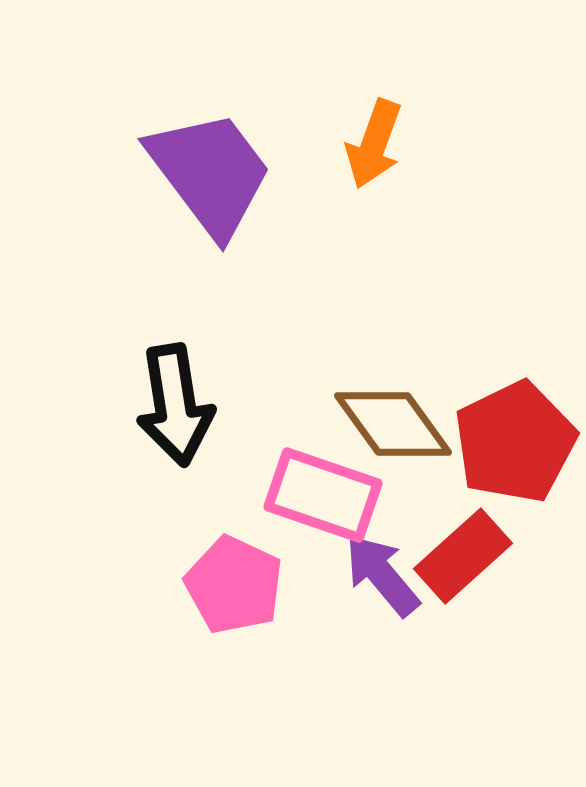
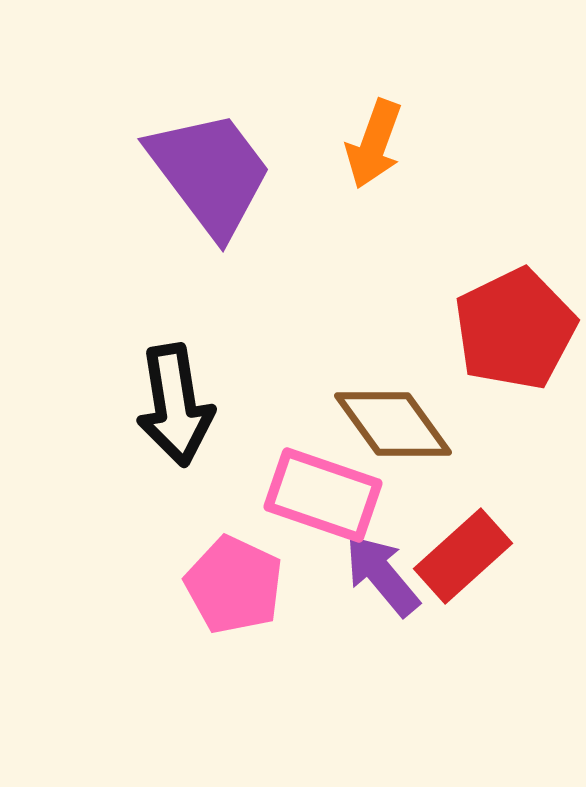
red pentagon: moved 113 px up
